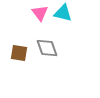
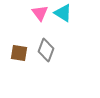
cyan triangle: rotated 18 degrees clockwise
gray diamond: moved 1 px left, 2 px down; rotated 40 degrees clockwise
